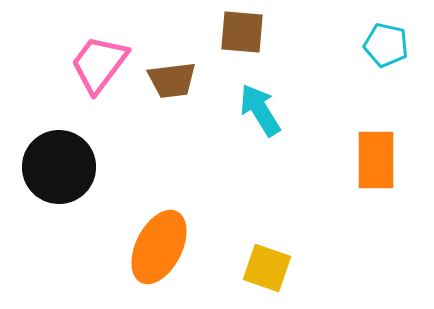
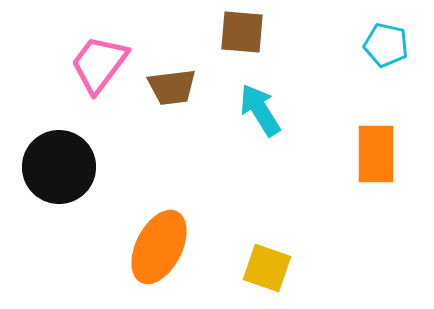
brown trapezoid: moved 7 px down
orange rectangle: moved 6 px up
